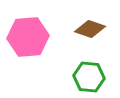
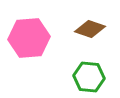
pink hexagon: moved 1 px right, 1 px down
